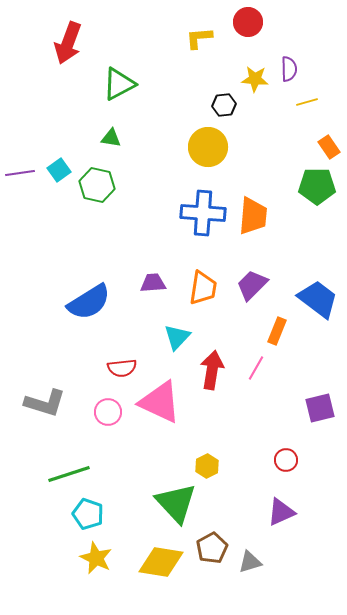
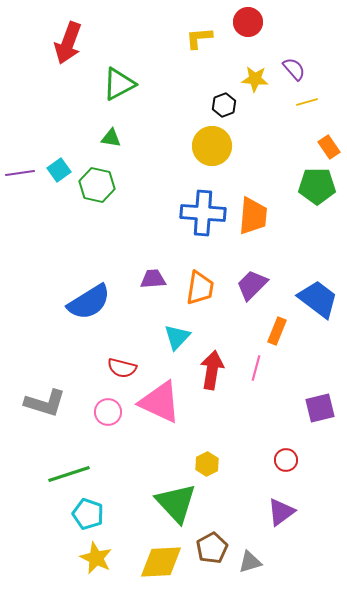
purple semicircle at (289, 69): moved 5 px right; rotated 40 degrees counterclockwise
black hexagon at (224, 105): rotated 15 degrees counterclockwise
yellow circle at (208, 147): moved 4 px right, 1 px up
purple trapezoid at (153, 283): moved 4 px up
orange trapezoid at (203, 288): moved 3 px left
red semicircle at (122, 368): rotated 20 degrees clockwise
pink line at (256, 368): rotated 15 degrees counterclockwise
yellow hexagon at (207, 466): moved 2 px up
purple triangle at (281, 512): rotated 12 degrees counterclockwise
yellow diamond at (161, 562): rotated 12 degrees counterclockwise
